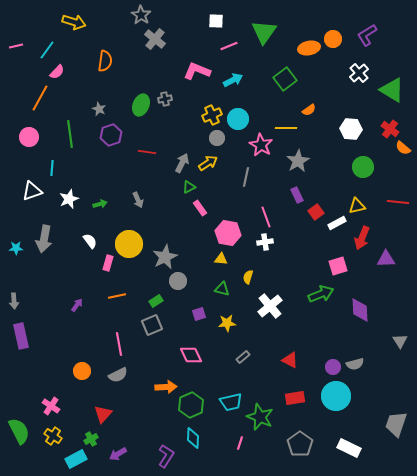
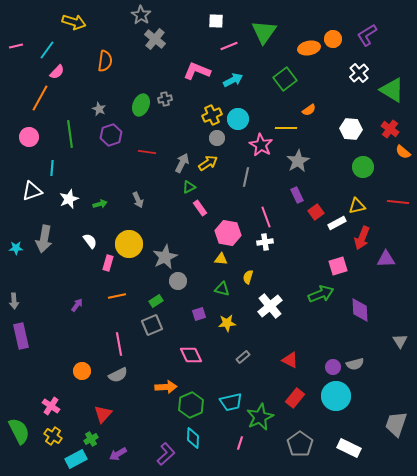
orange semicircle at (403, 148): moved 4 px down
red rectangle at (295, 398): rotated 42 degrees counterclockwise
green star at (260, 417): rotated 24 degrees clockwise
purple L-shape at (166, 456): moved 2 px up; rotated 15 degrees clockwise
